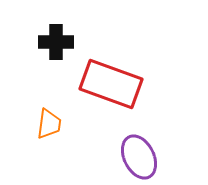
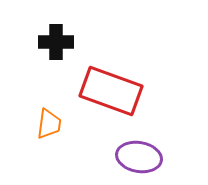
red rectangle: moved 7 px down
purple ellipse: rotated 54 degrees counterclockwise
